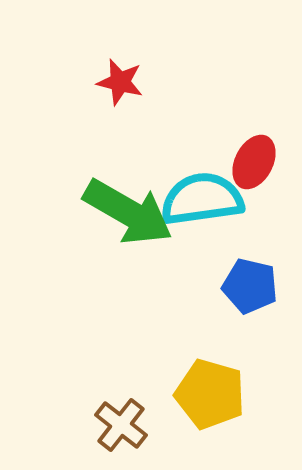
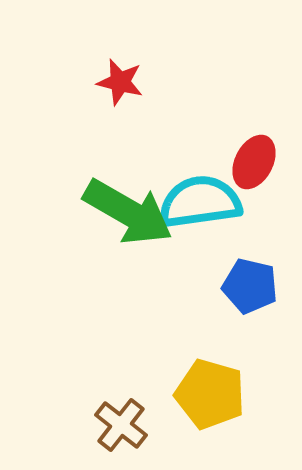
cyan semicircle: moved 2 px left, 3 px down
